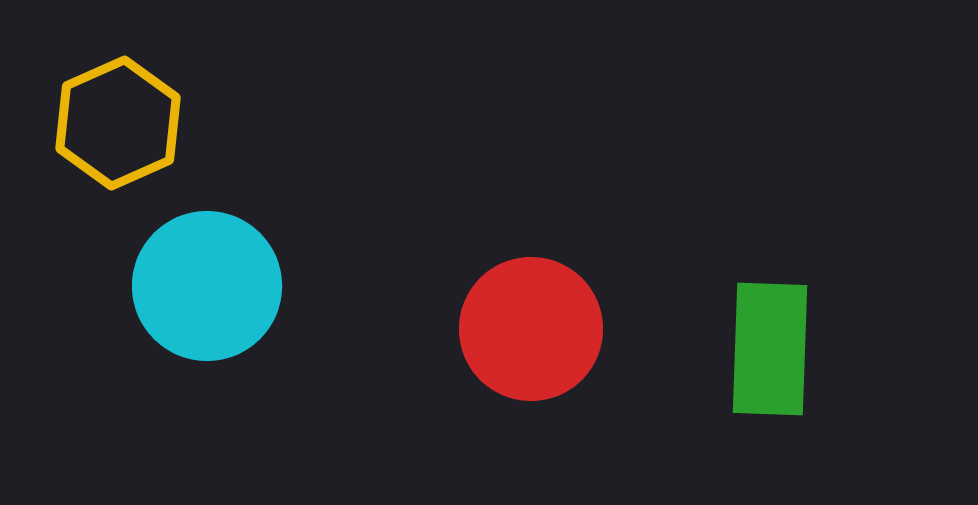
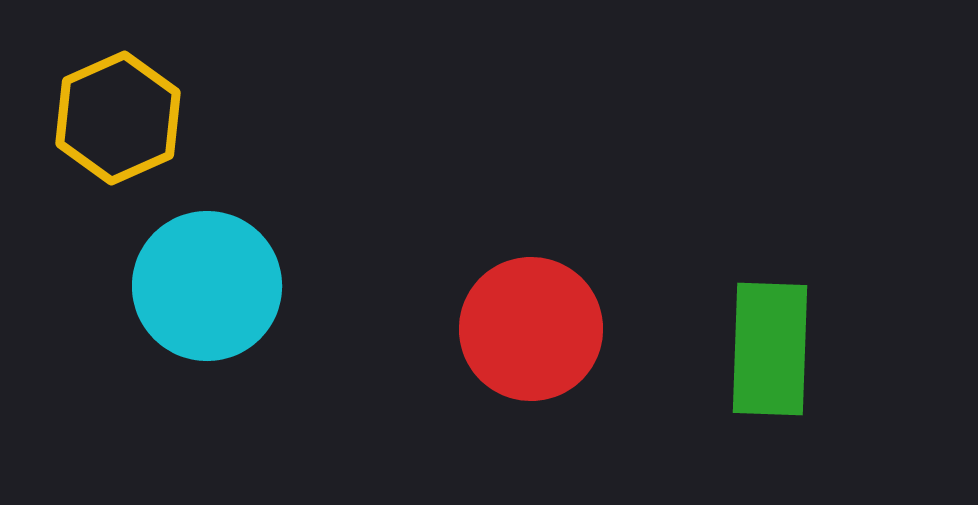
yellow hexagon: moved 5 px up
